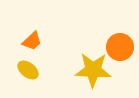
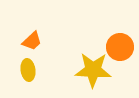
yellow ellipse: rotated 45 degrees clockwise
